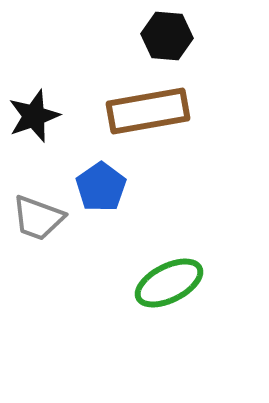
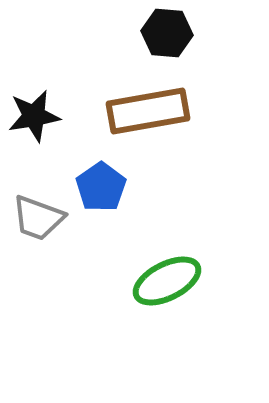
black hexagon: moved 3 px up
black star: rotated 10 degrees clockwise
green ellipse: moved 2 px left, 2 px up
